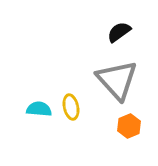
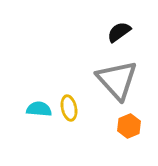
yellow ellipse: moved 2 px left, 1 px down
